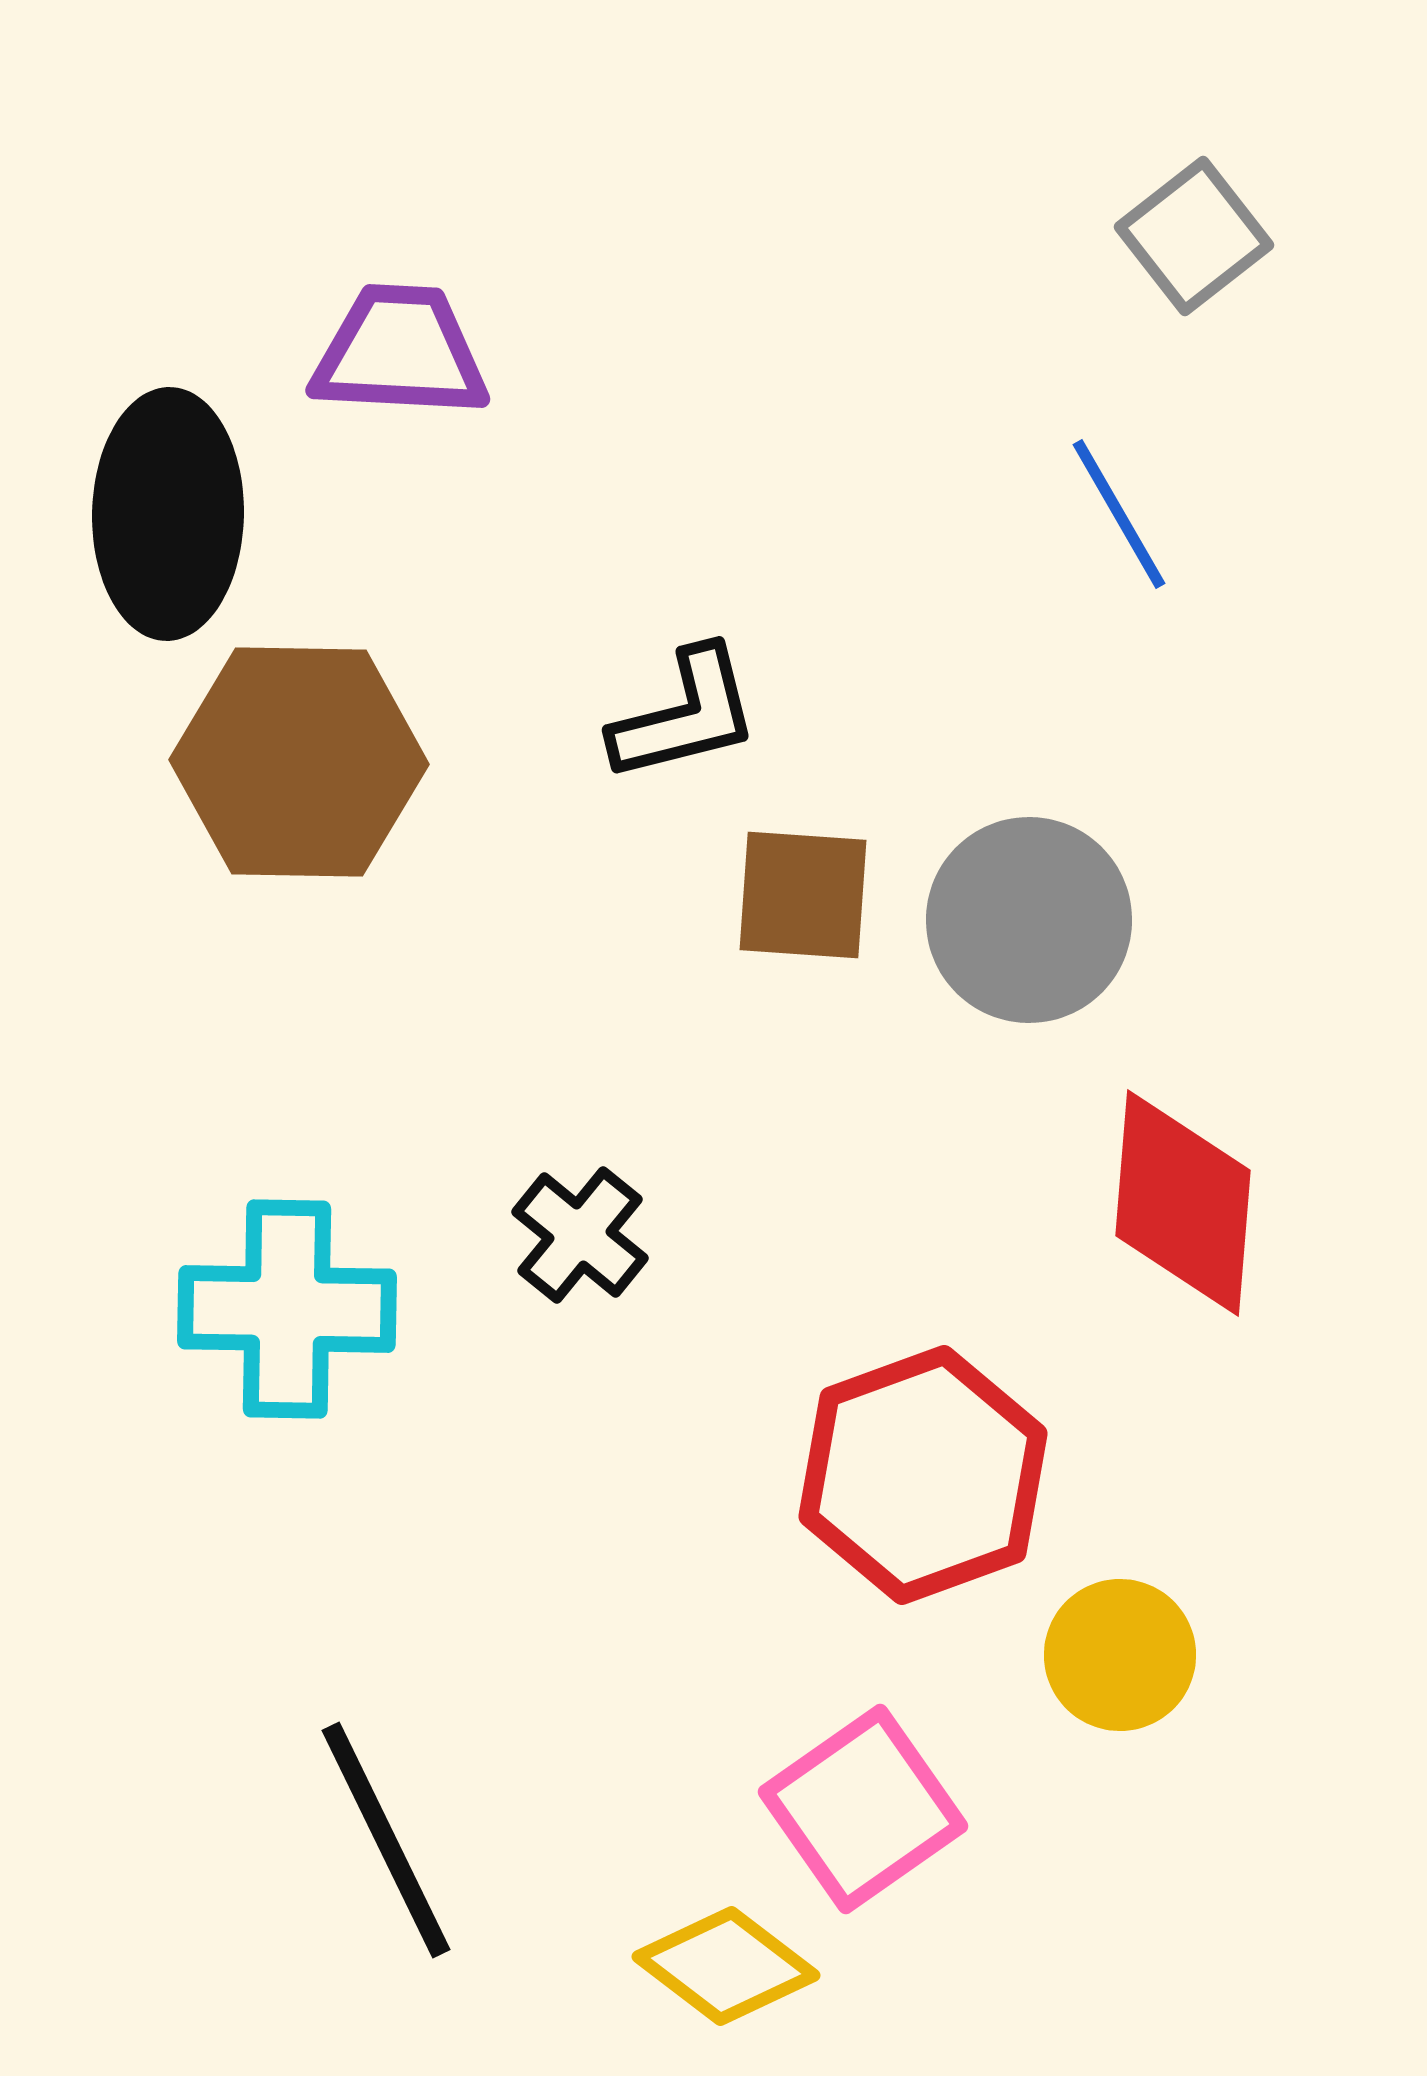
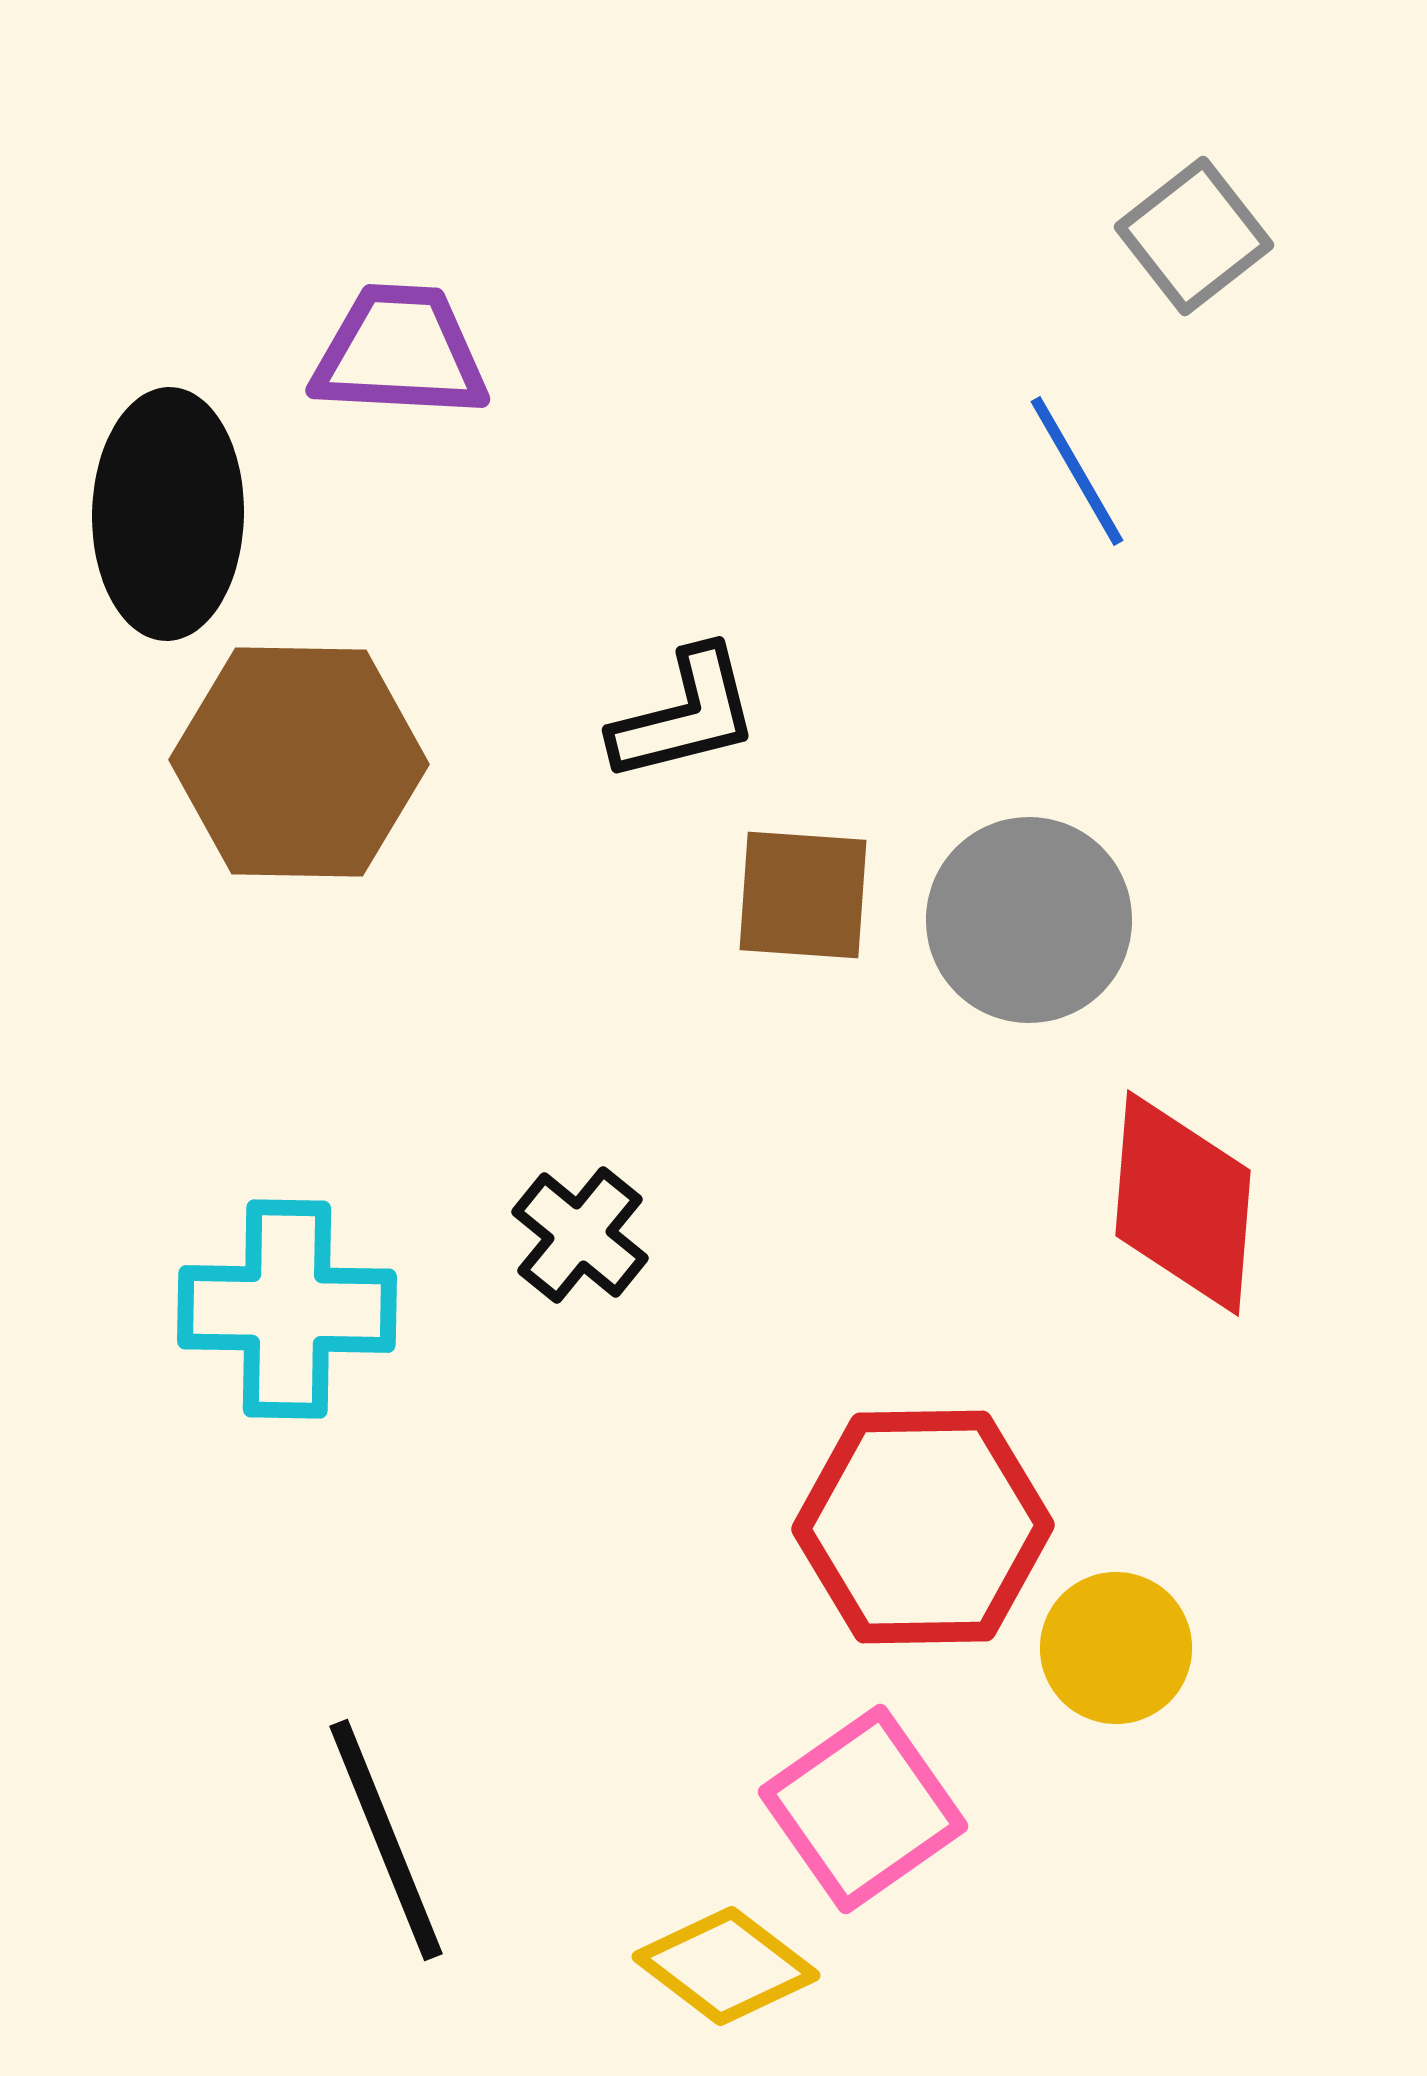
blue line: moved 42 px left, 43 px up
red hexagon: moved 52 px down; rotated 19 degrees clockwise
yellow circle: moved 4 px left, 7 px up
black line: rotated 4 degrees clockwise
